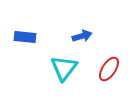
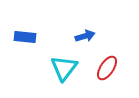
blue arrow: moved 3 px right
red ellipse: moved 2 px left, 1 px up
